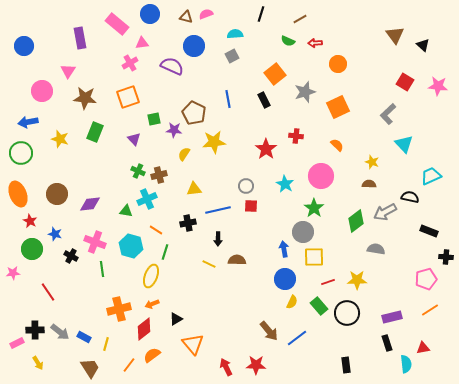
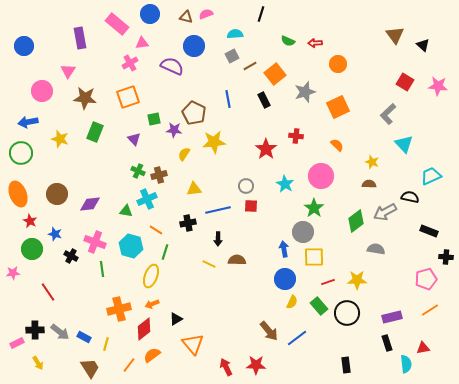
brown line at (300, 19): moved 50 px left, 47 px down
